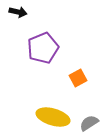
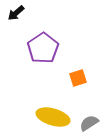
black arrow: moved 2 px left, 1 px down; rotated 126 degrees clockwise
purple pentagon: rotated 12 degrees counterclockwise
orange square: rotated 12 degrees clockwise
